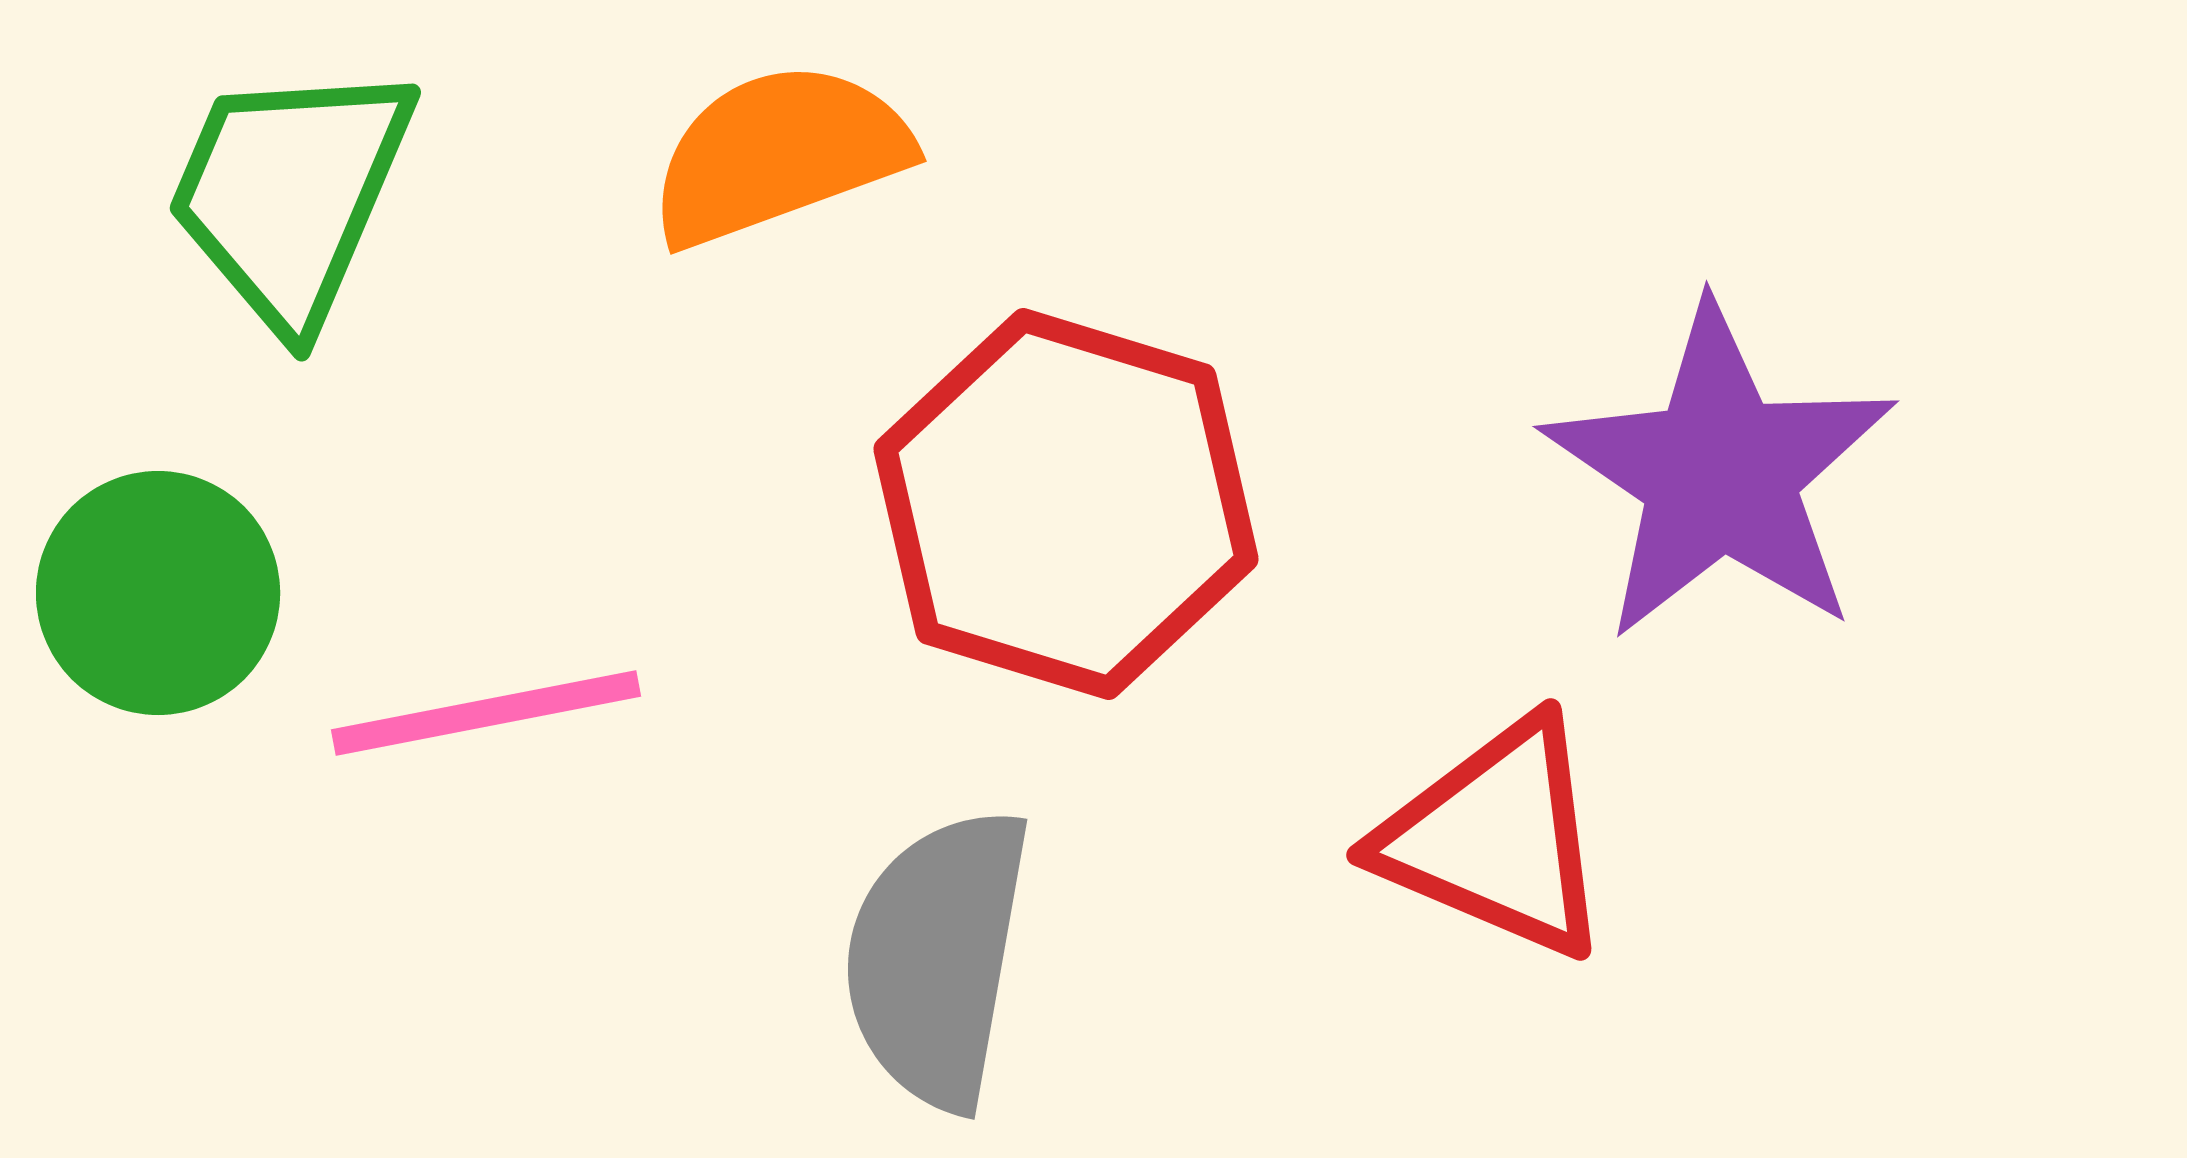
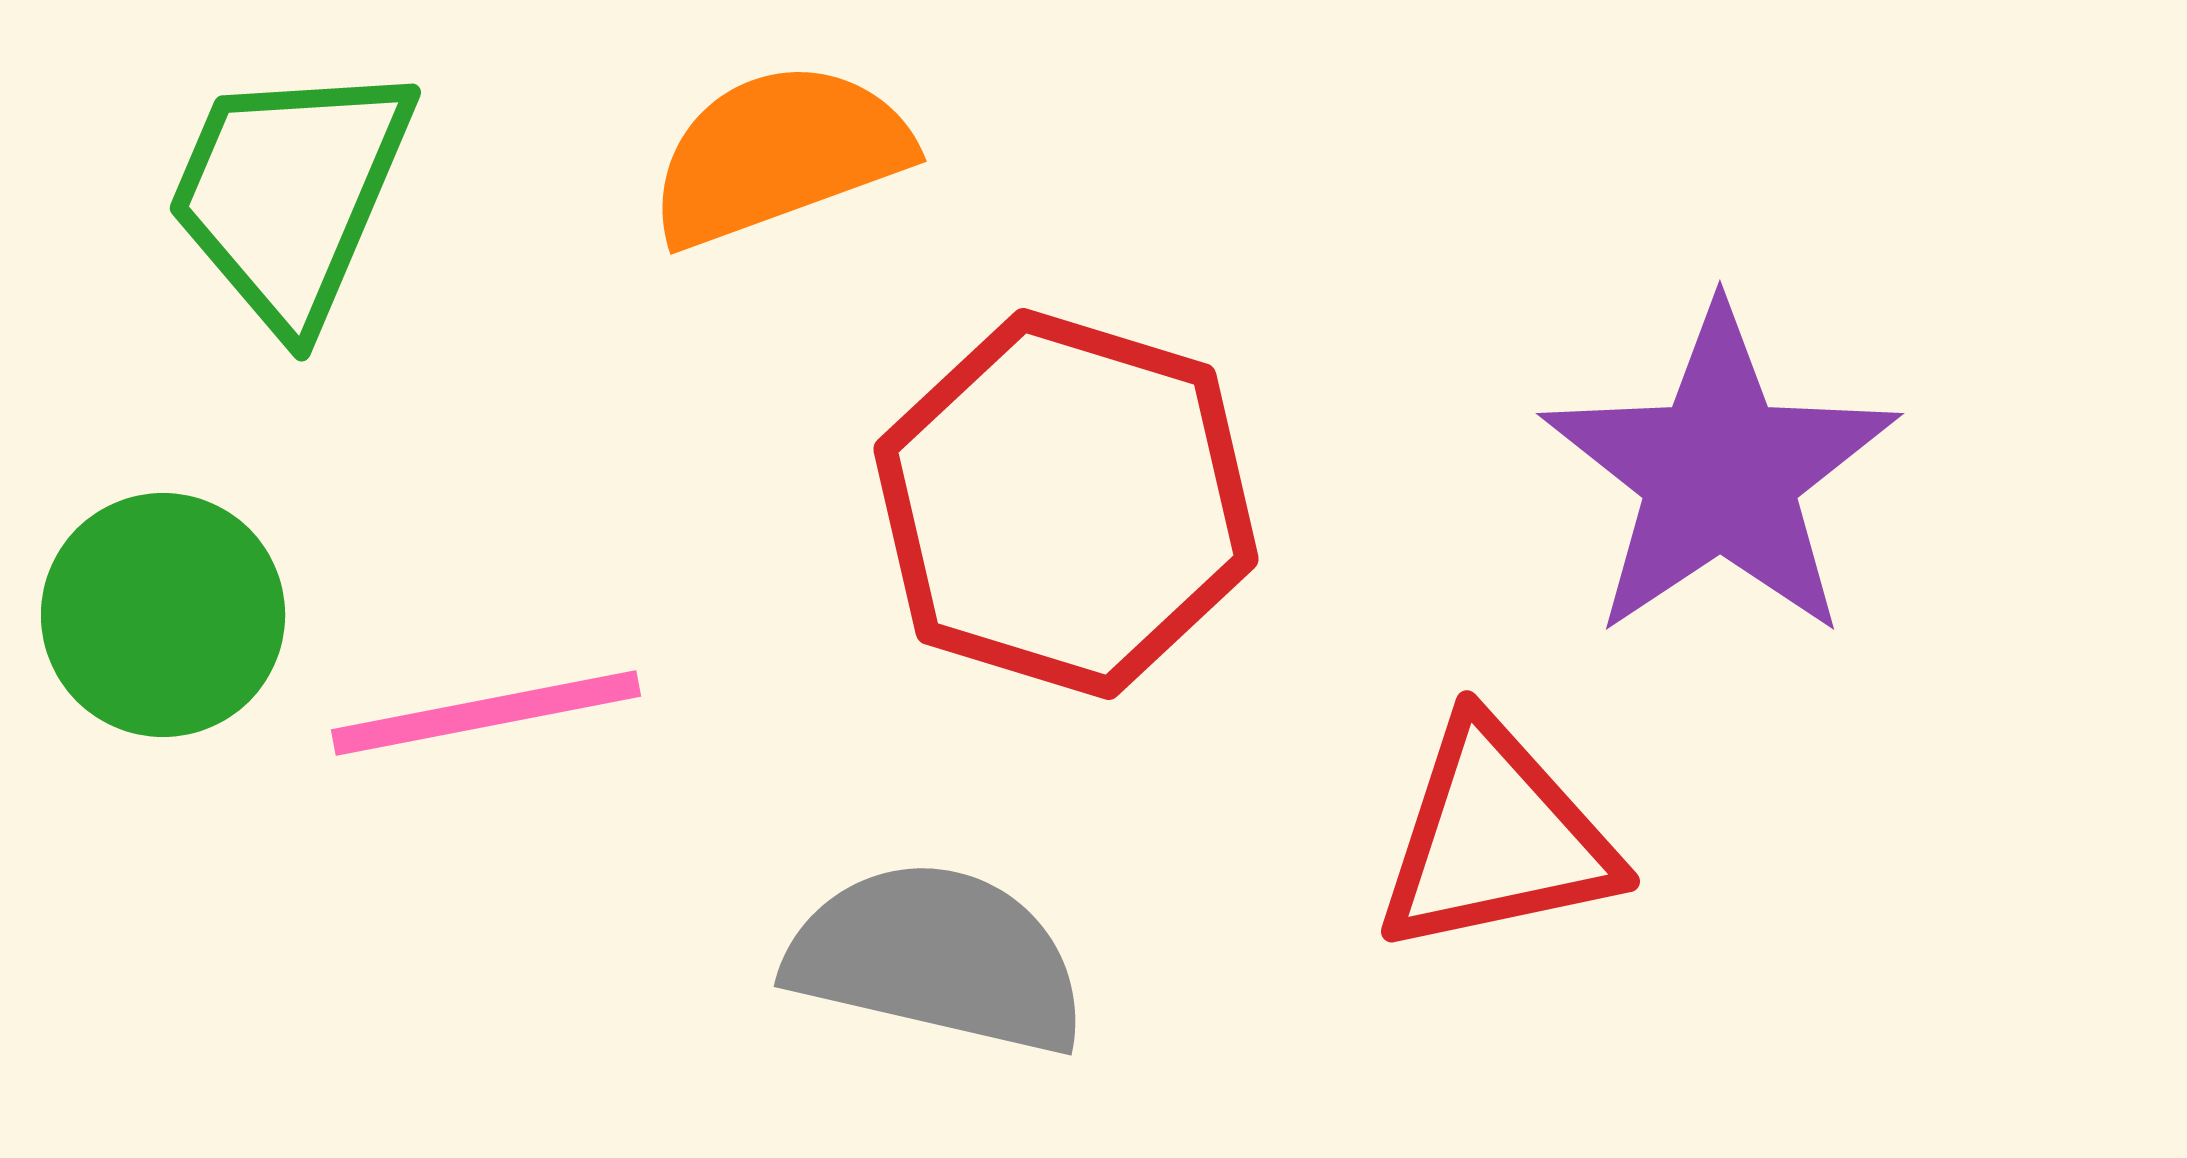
purple star: rotated 4 degrees clockwise
green circle: moved 5 px right, 22 px down
red triangle: rotated 35 degrees counterclockwise
gray semicircle: rotated 93 degrees clockwise
